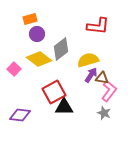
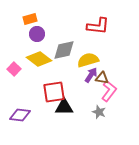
gray diamond: moved 3 px right, 1 px down; rotated 25 degrees clockwise
red square: rotated 20 degrees clockwise
gray star: moved 5 px left, 1 px up
